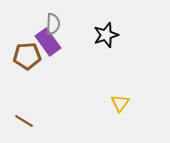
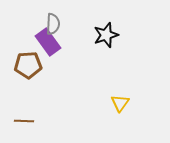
brown pentagon: moved 1 px right, 9 px down
brown line: rotated 30 degrees counterclockwise
